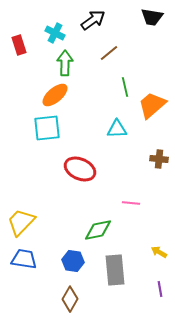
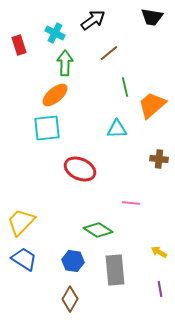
green diamond: rotated 44 degrees clockwise
blue trapezoid: rotated 24 degrees clockwise
